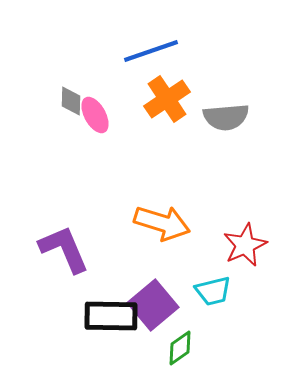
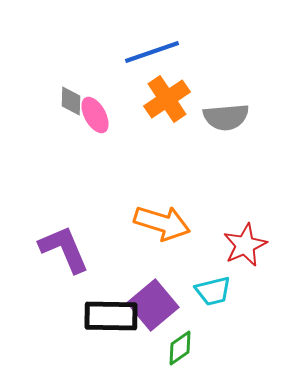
blue line: moved 1 px right, 1 px down
